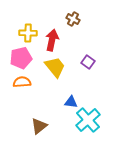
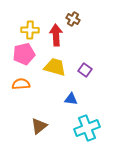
yellow cross: moved 2 px right, 3 px up
red arrow: moved 4 px right, 5 px up; rotated 15 degrees counterclockwise
pink pentagon: moved 3 px right, 4 px up
purple square: moved 3 px left, 8 px down
yellow trapezoid: rotated 35 degrees counterclockwise
orange semicircle: moved 1 px left, 2 px down
blue triangle: moved 3 px up
cyan cross: moved 1 px left, 8 px down; rotated 20 degrees clockwise
